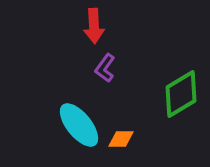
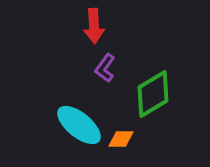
green diamond: moved 28 px left
cyan ellipse: rotated 12 degrees counterclockwise
